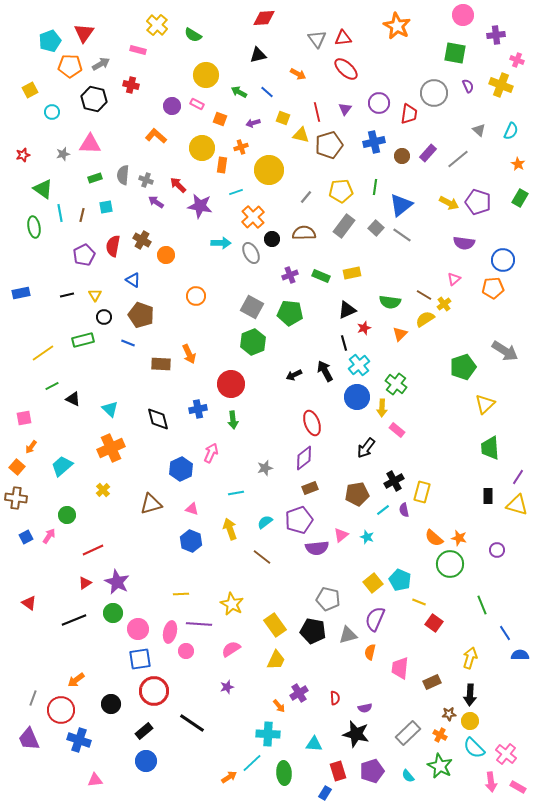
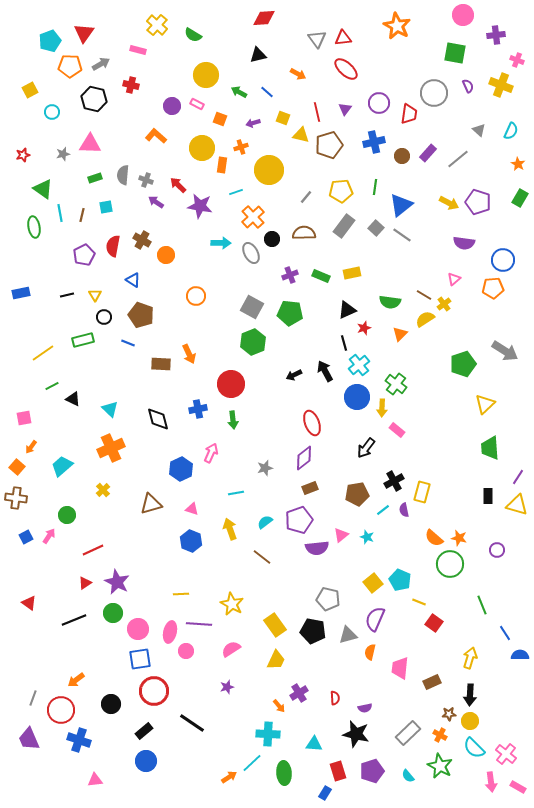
green pentagon at (463, 367): moved 3 px up
